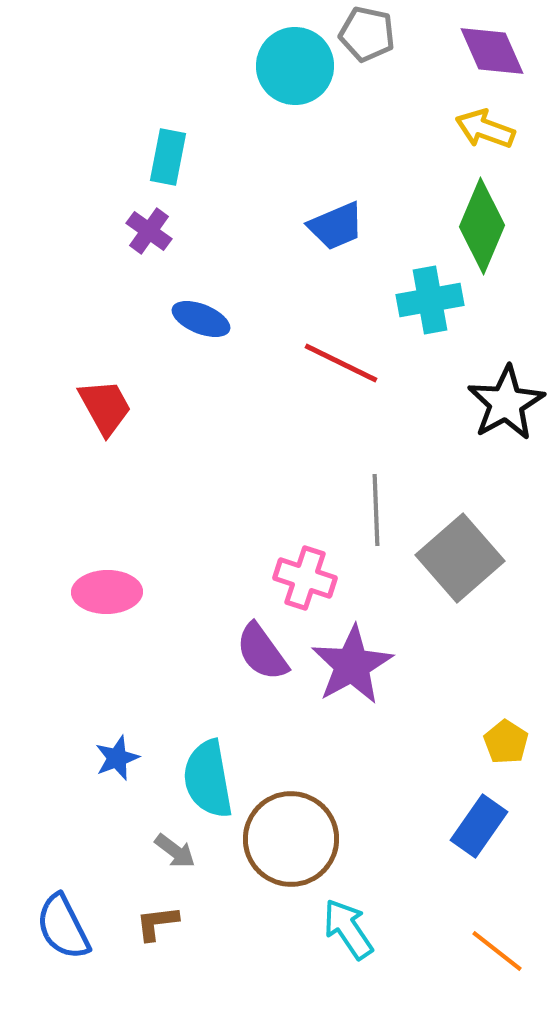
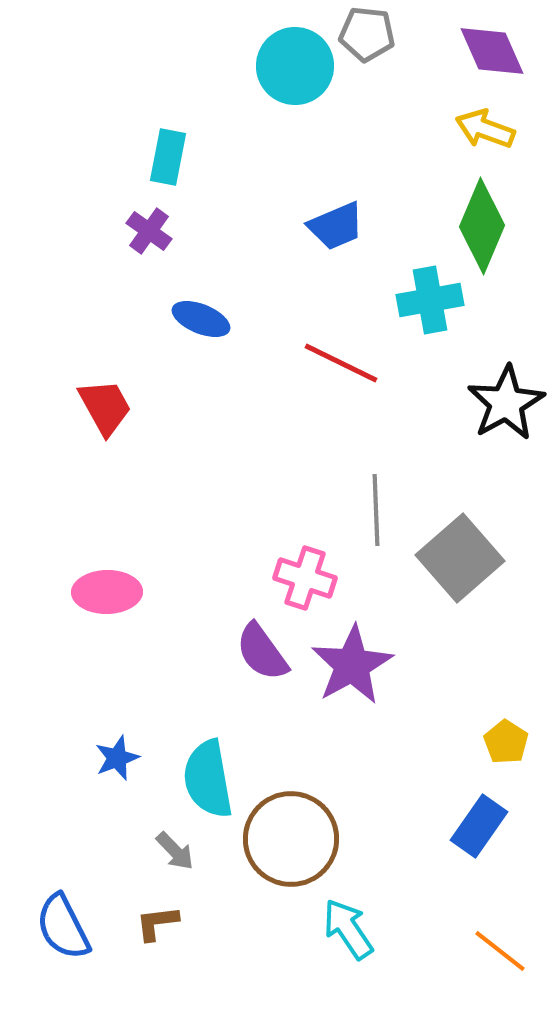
gray pentagon: rotated 6 degrees counterclockwise
gray arrow: rotated 9 degrees clockwise
orange line: moved 3 px right
